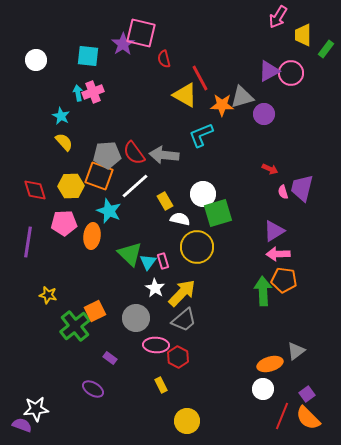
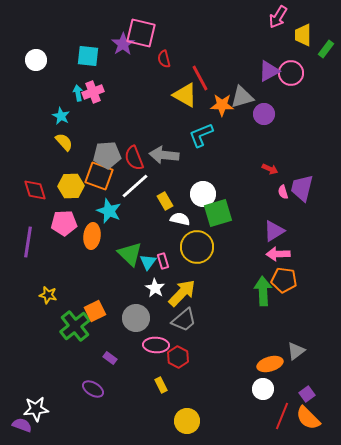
red semicircle at (134, 153): moved 5 px down; rotated 15 degrees clockwise
